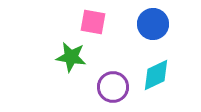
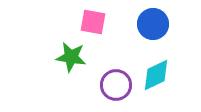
purple circle: moved 3 px right, 2 px up
